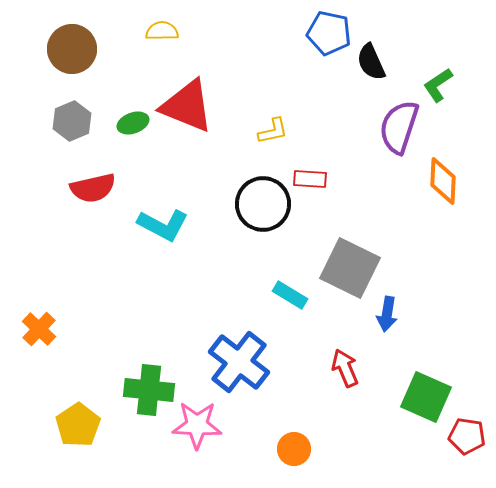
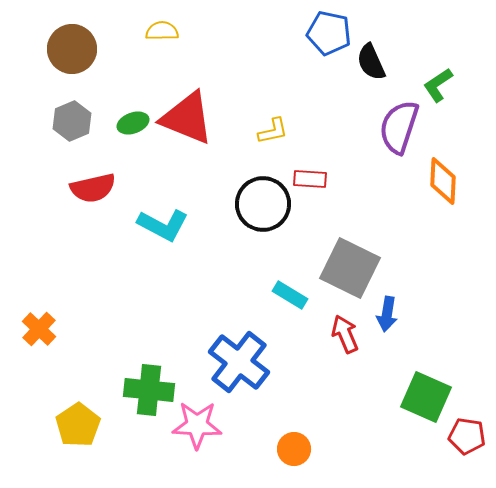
red triangle: moved 12 px down
red arrow: moved 34 px up
